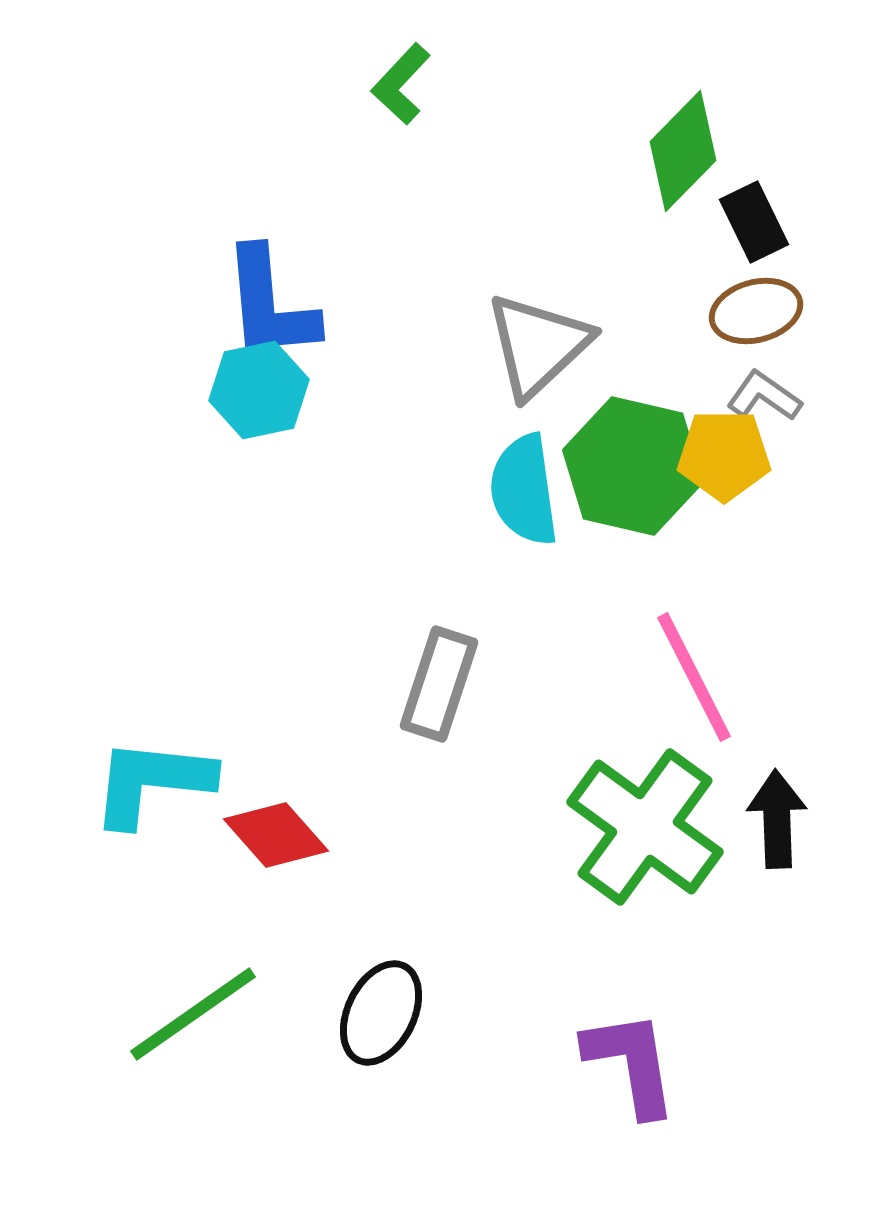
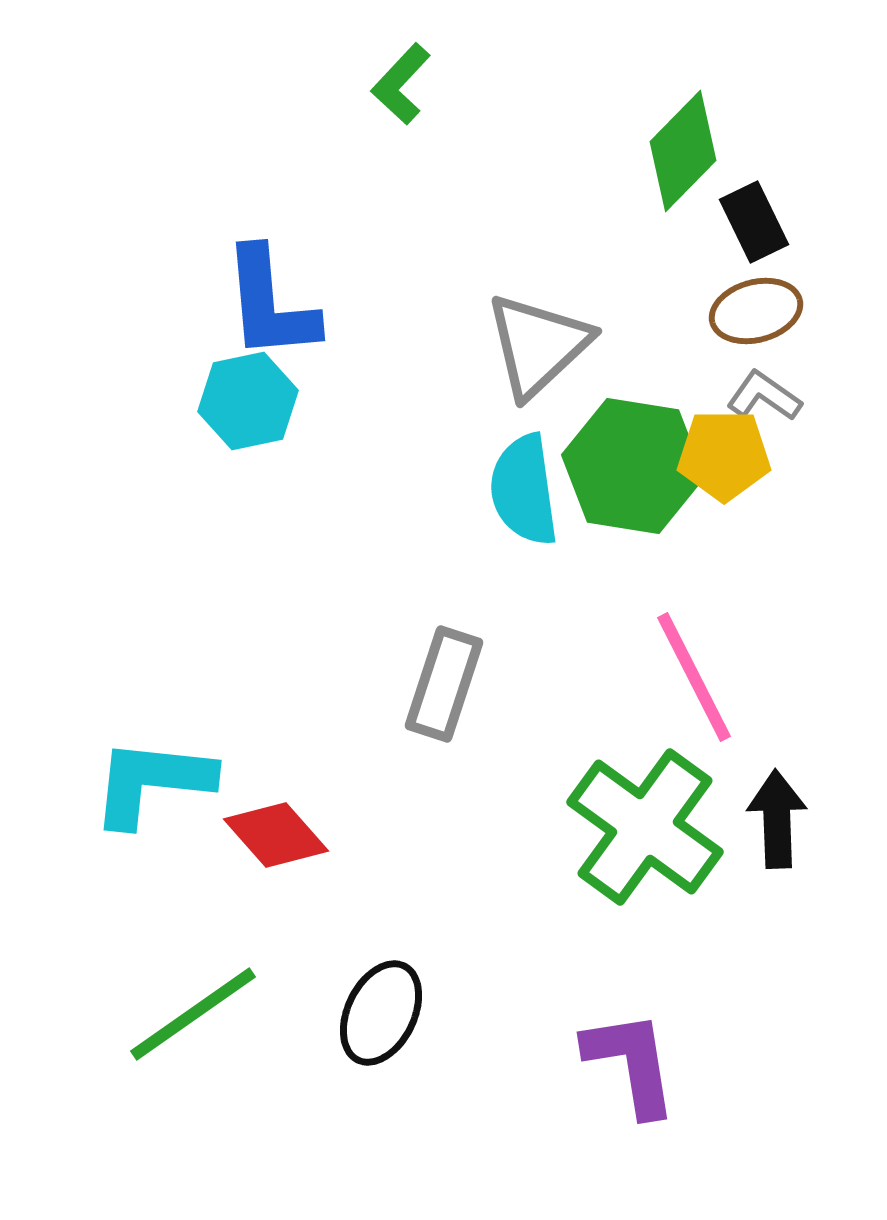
cyan hexagon: moved 11 px left, 11 px down
green hexagon: rotated 4 degrees counterclockwise
gray rectangle: moved 5 px right
